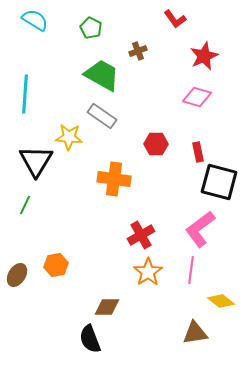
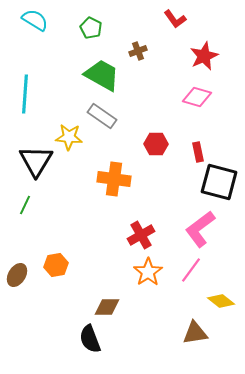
pink line: rotated 28 degrees clockwise
